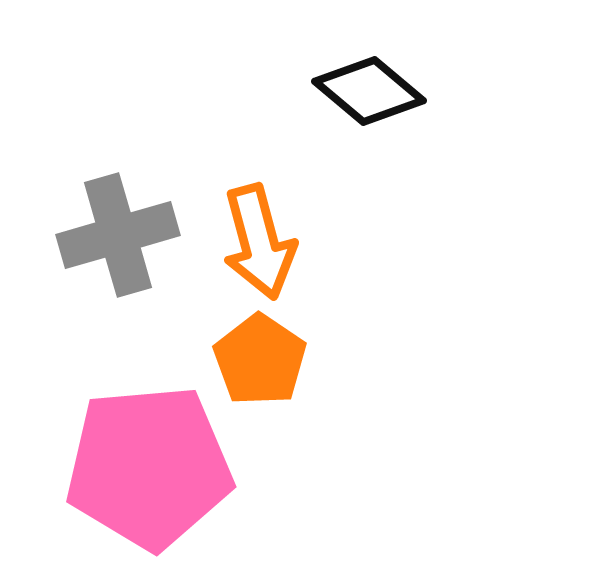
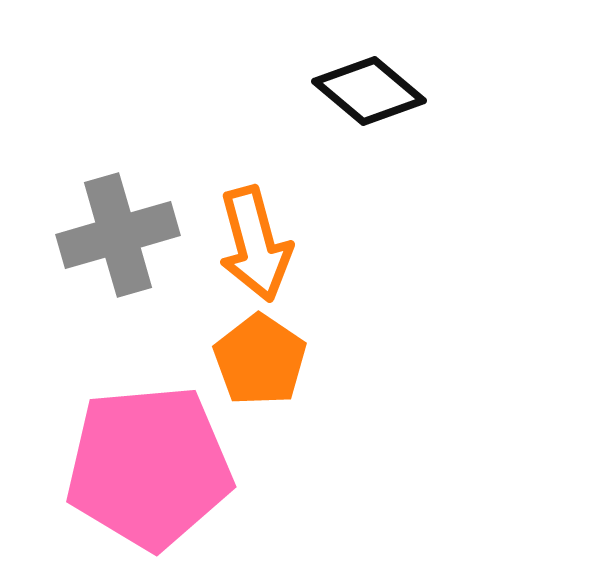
orange arrow: moved 4 px left, 2 px down
